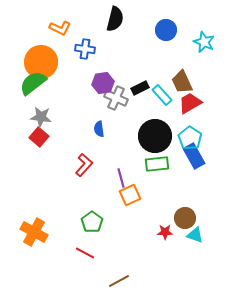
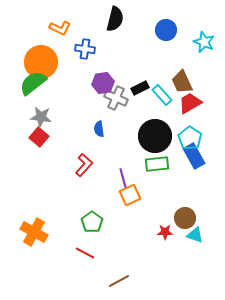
purple line: moved 2 px right
